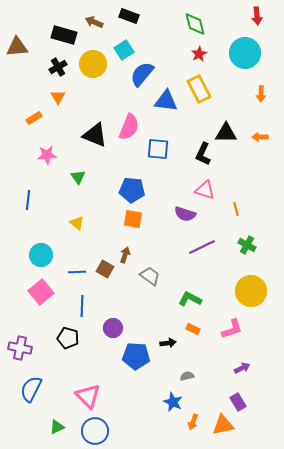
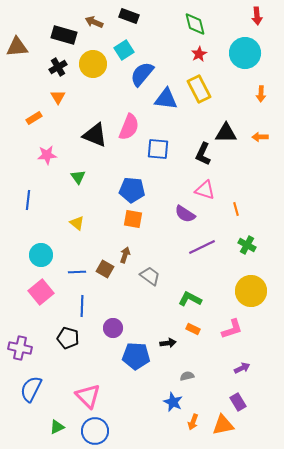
blue triangle at (166, 101): moved 2 px up
purple semicircle at (185, 214): rotated 15 degrees clockwise
